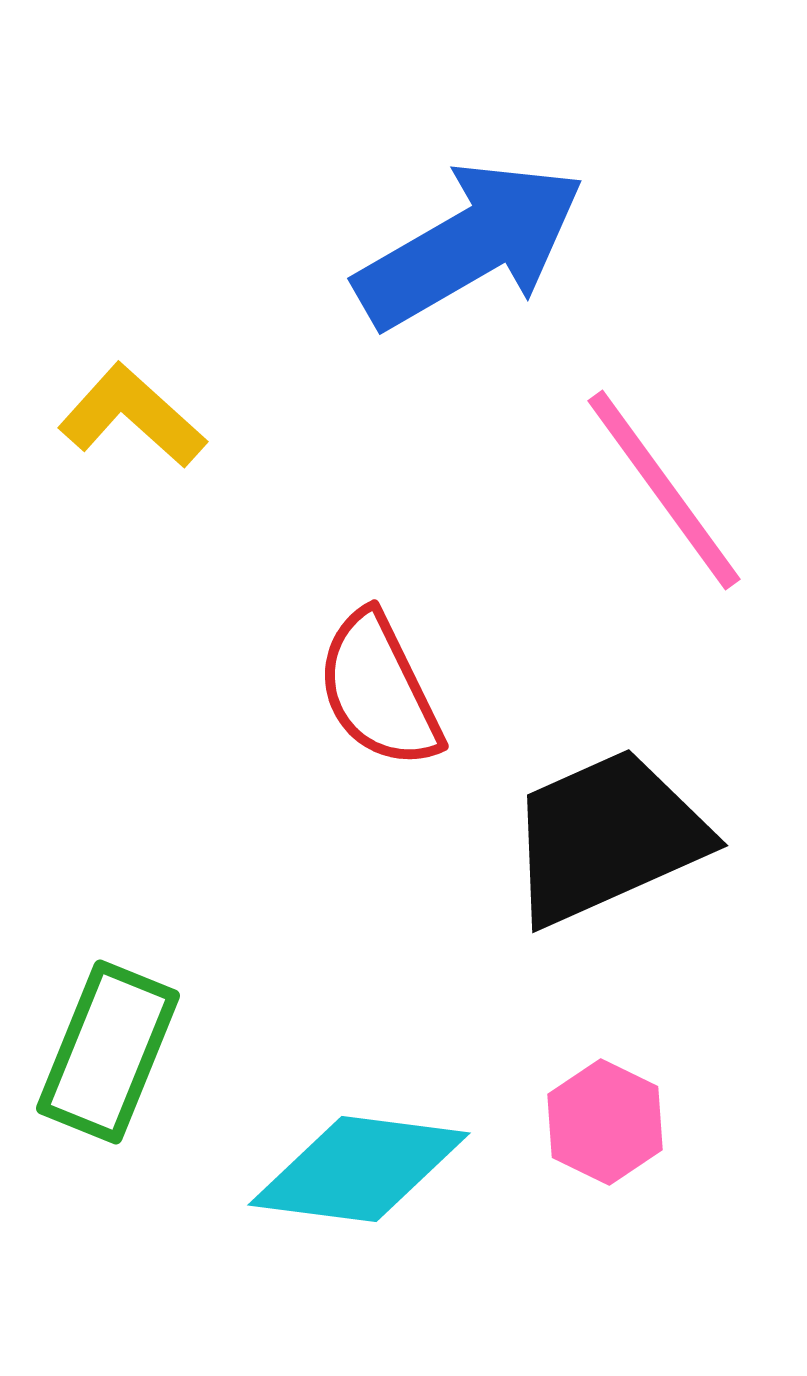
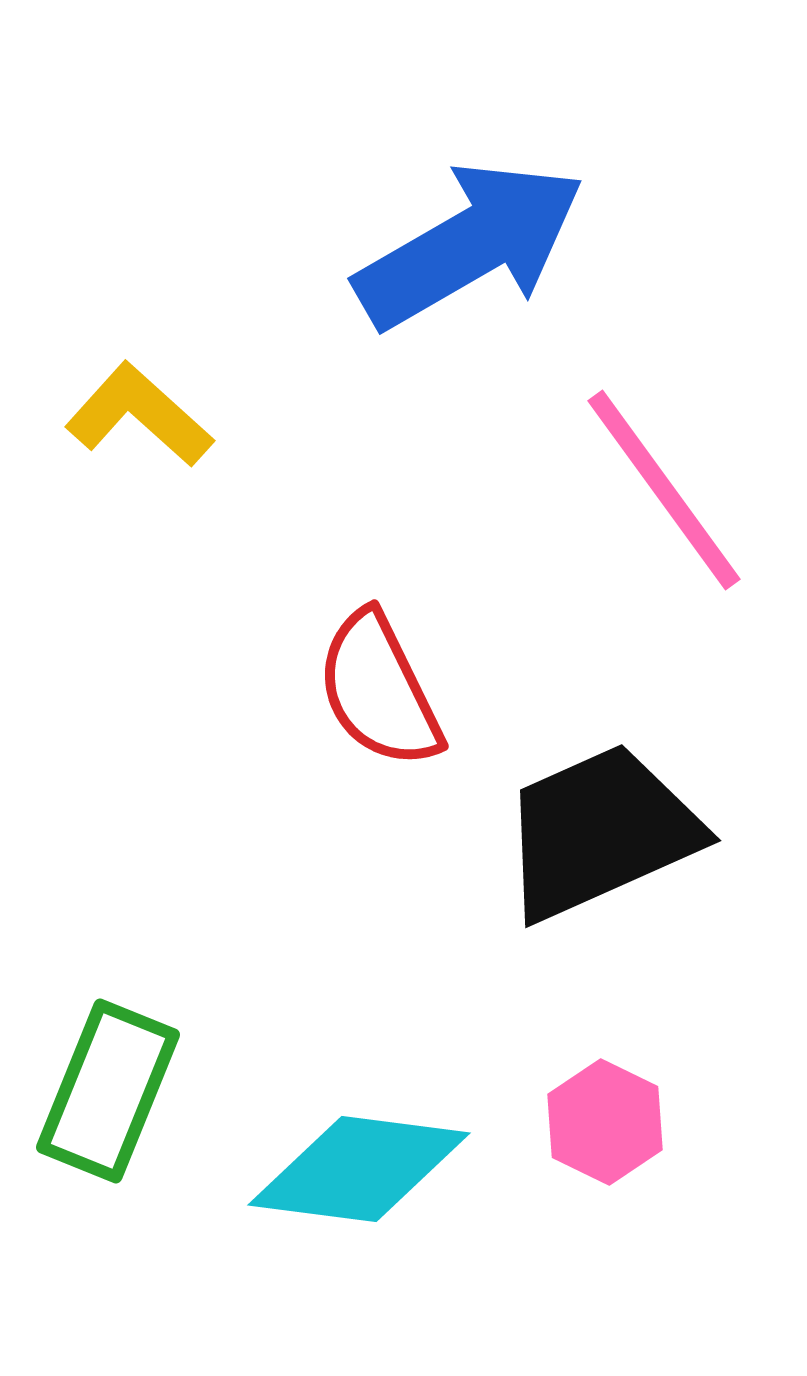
yellow L-shape: moved 7 px right, 1 px up
black trapezoid: moved 7 px left, 5 px up
green rectangle: moved 39 px down
